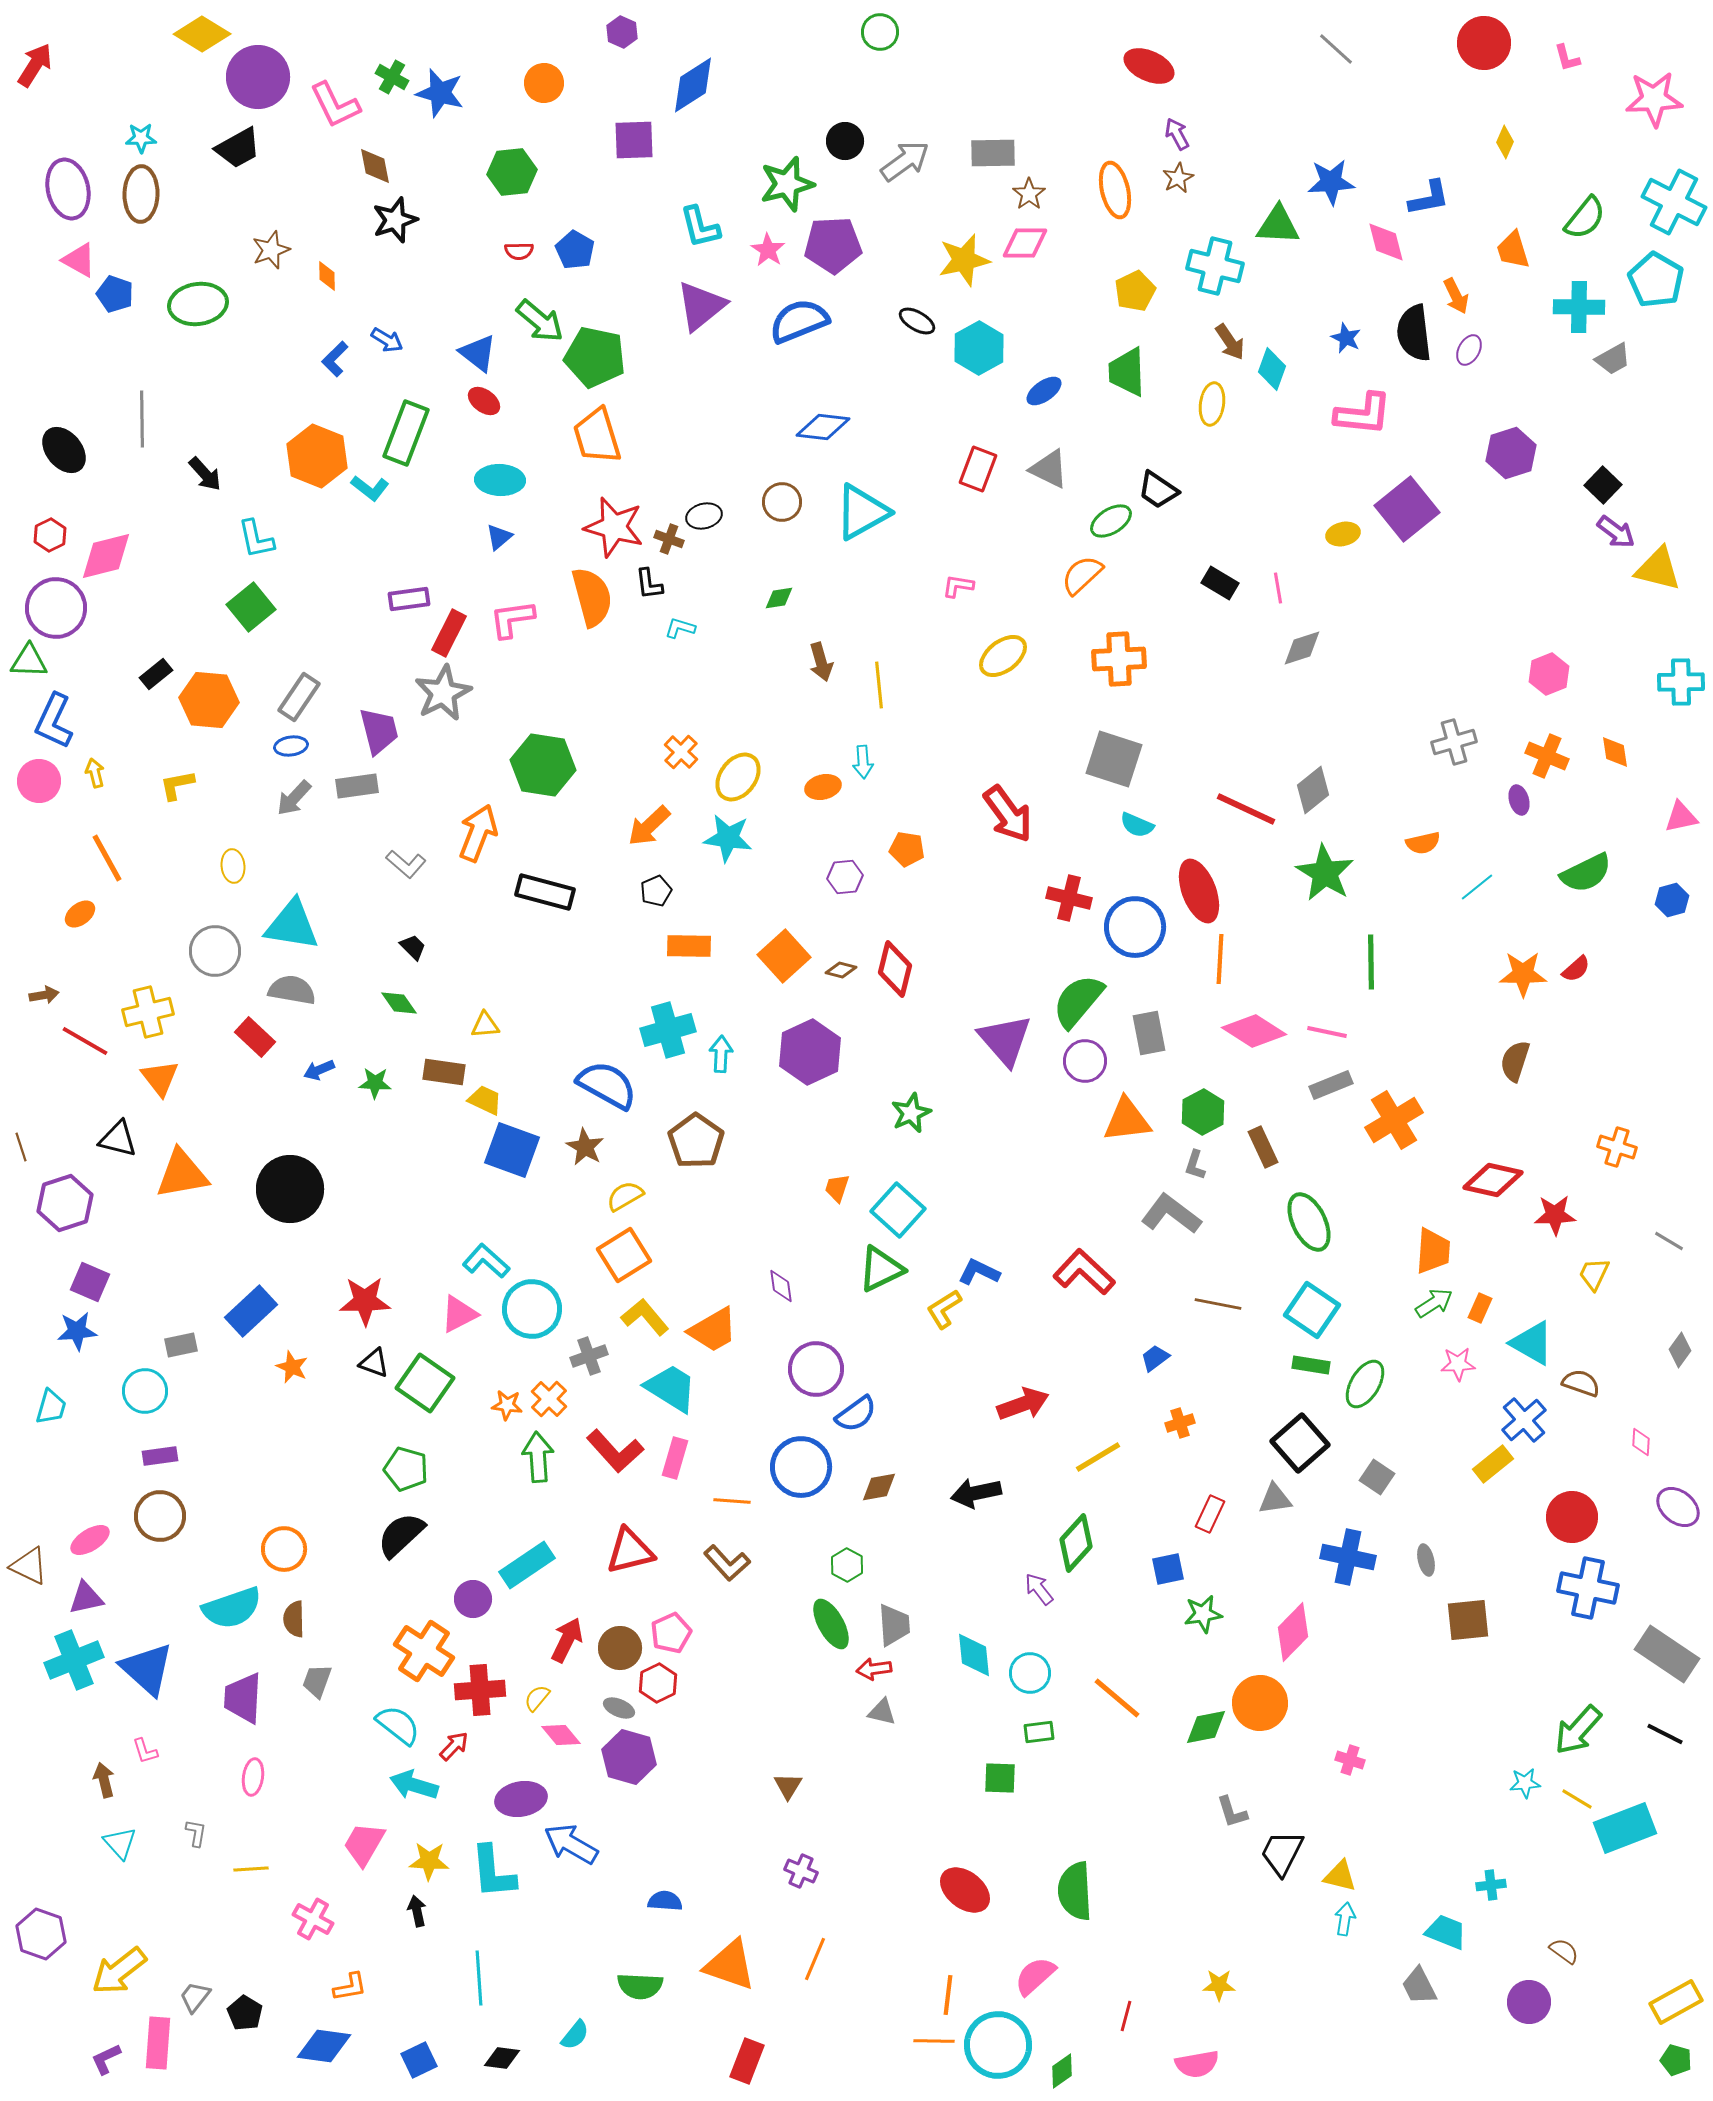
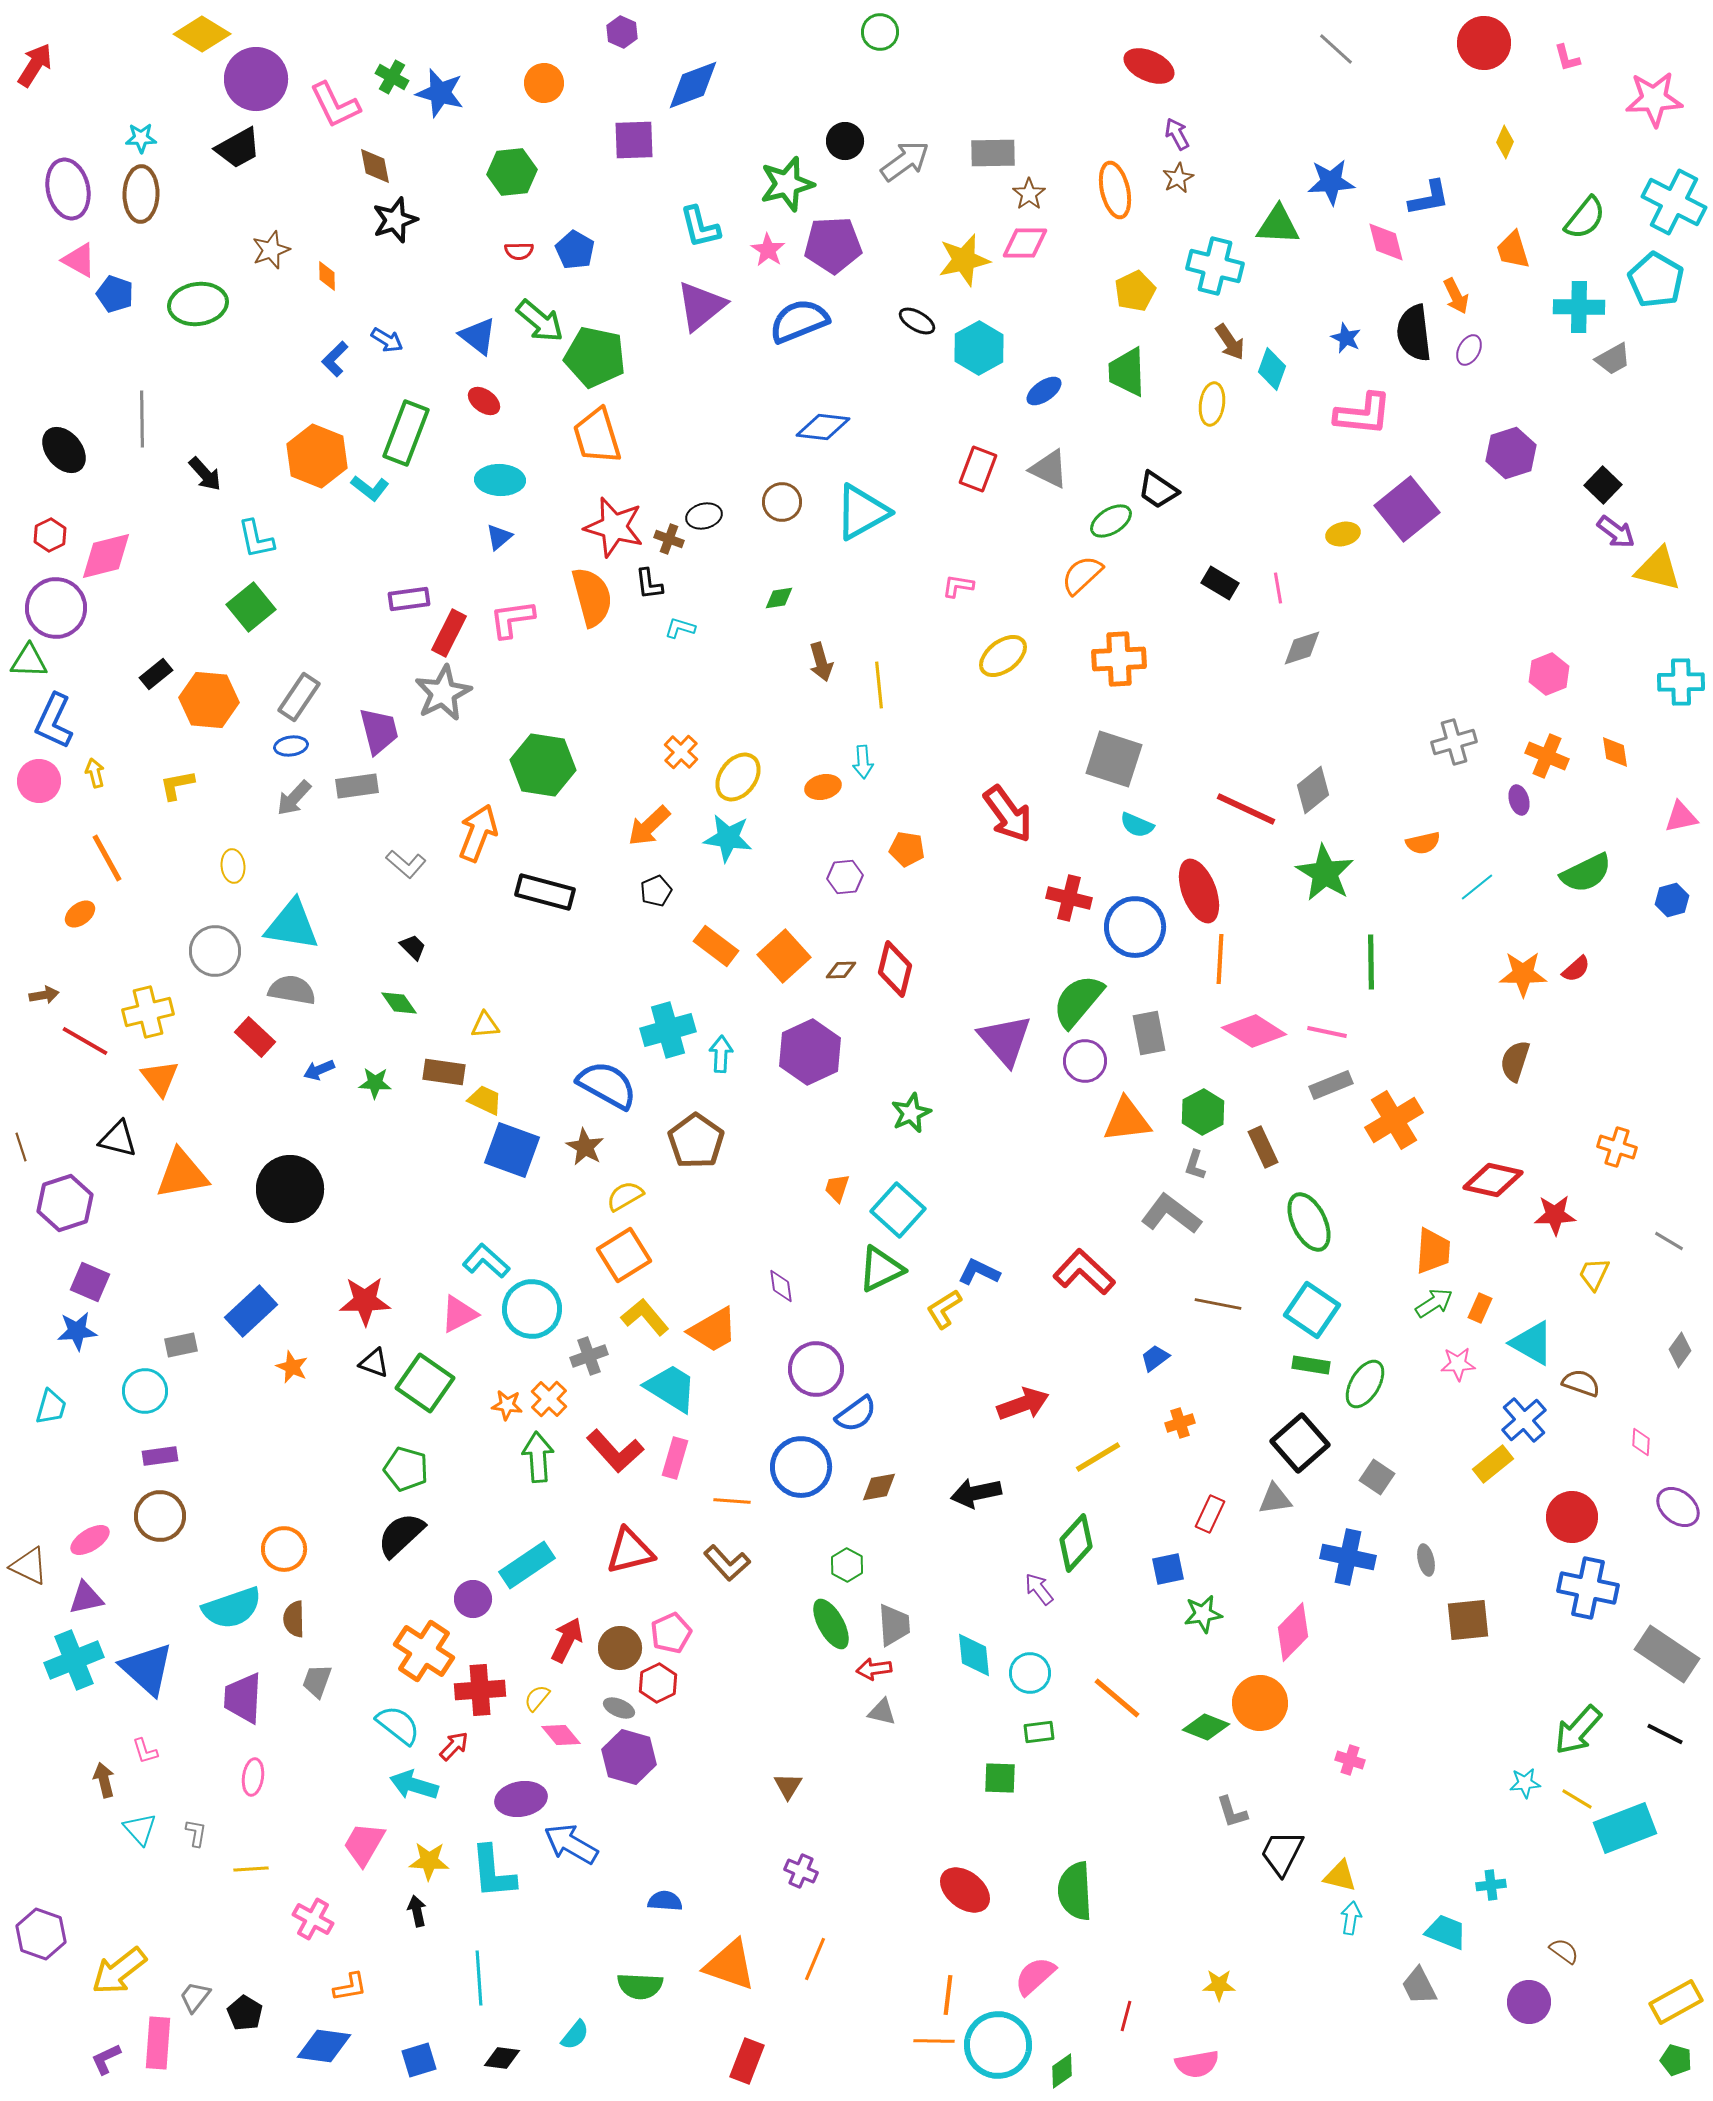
purple circle at (258, 77): moved 2 px left, 2 px down
blue diamond at (693, 85): rotated 12 degrees clockwise
blue triangle at (478, 353): moved 17 px up
orange rectangle at (689, 946): moved 27 px right; rotated 36 degrees clockwise
brown diamond at (841, 970): rotated 16 degrees counterclockwise
green diamond at (1206, 1727): rotated 33 degrees clockwise
cyan triangle at (120, 1843): moved 20 px right, 14 px up
cyan arrow at (1345, 1919): moved 6 px right, 1 px up
blue square at (419, 2060): rotated 9 degrees clockwise
